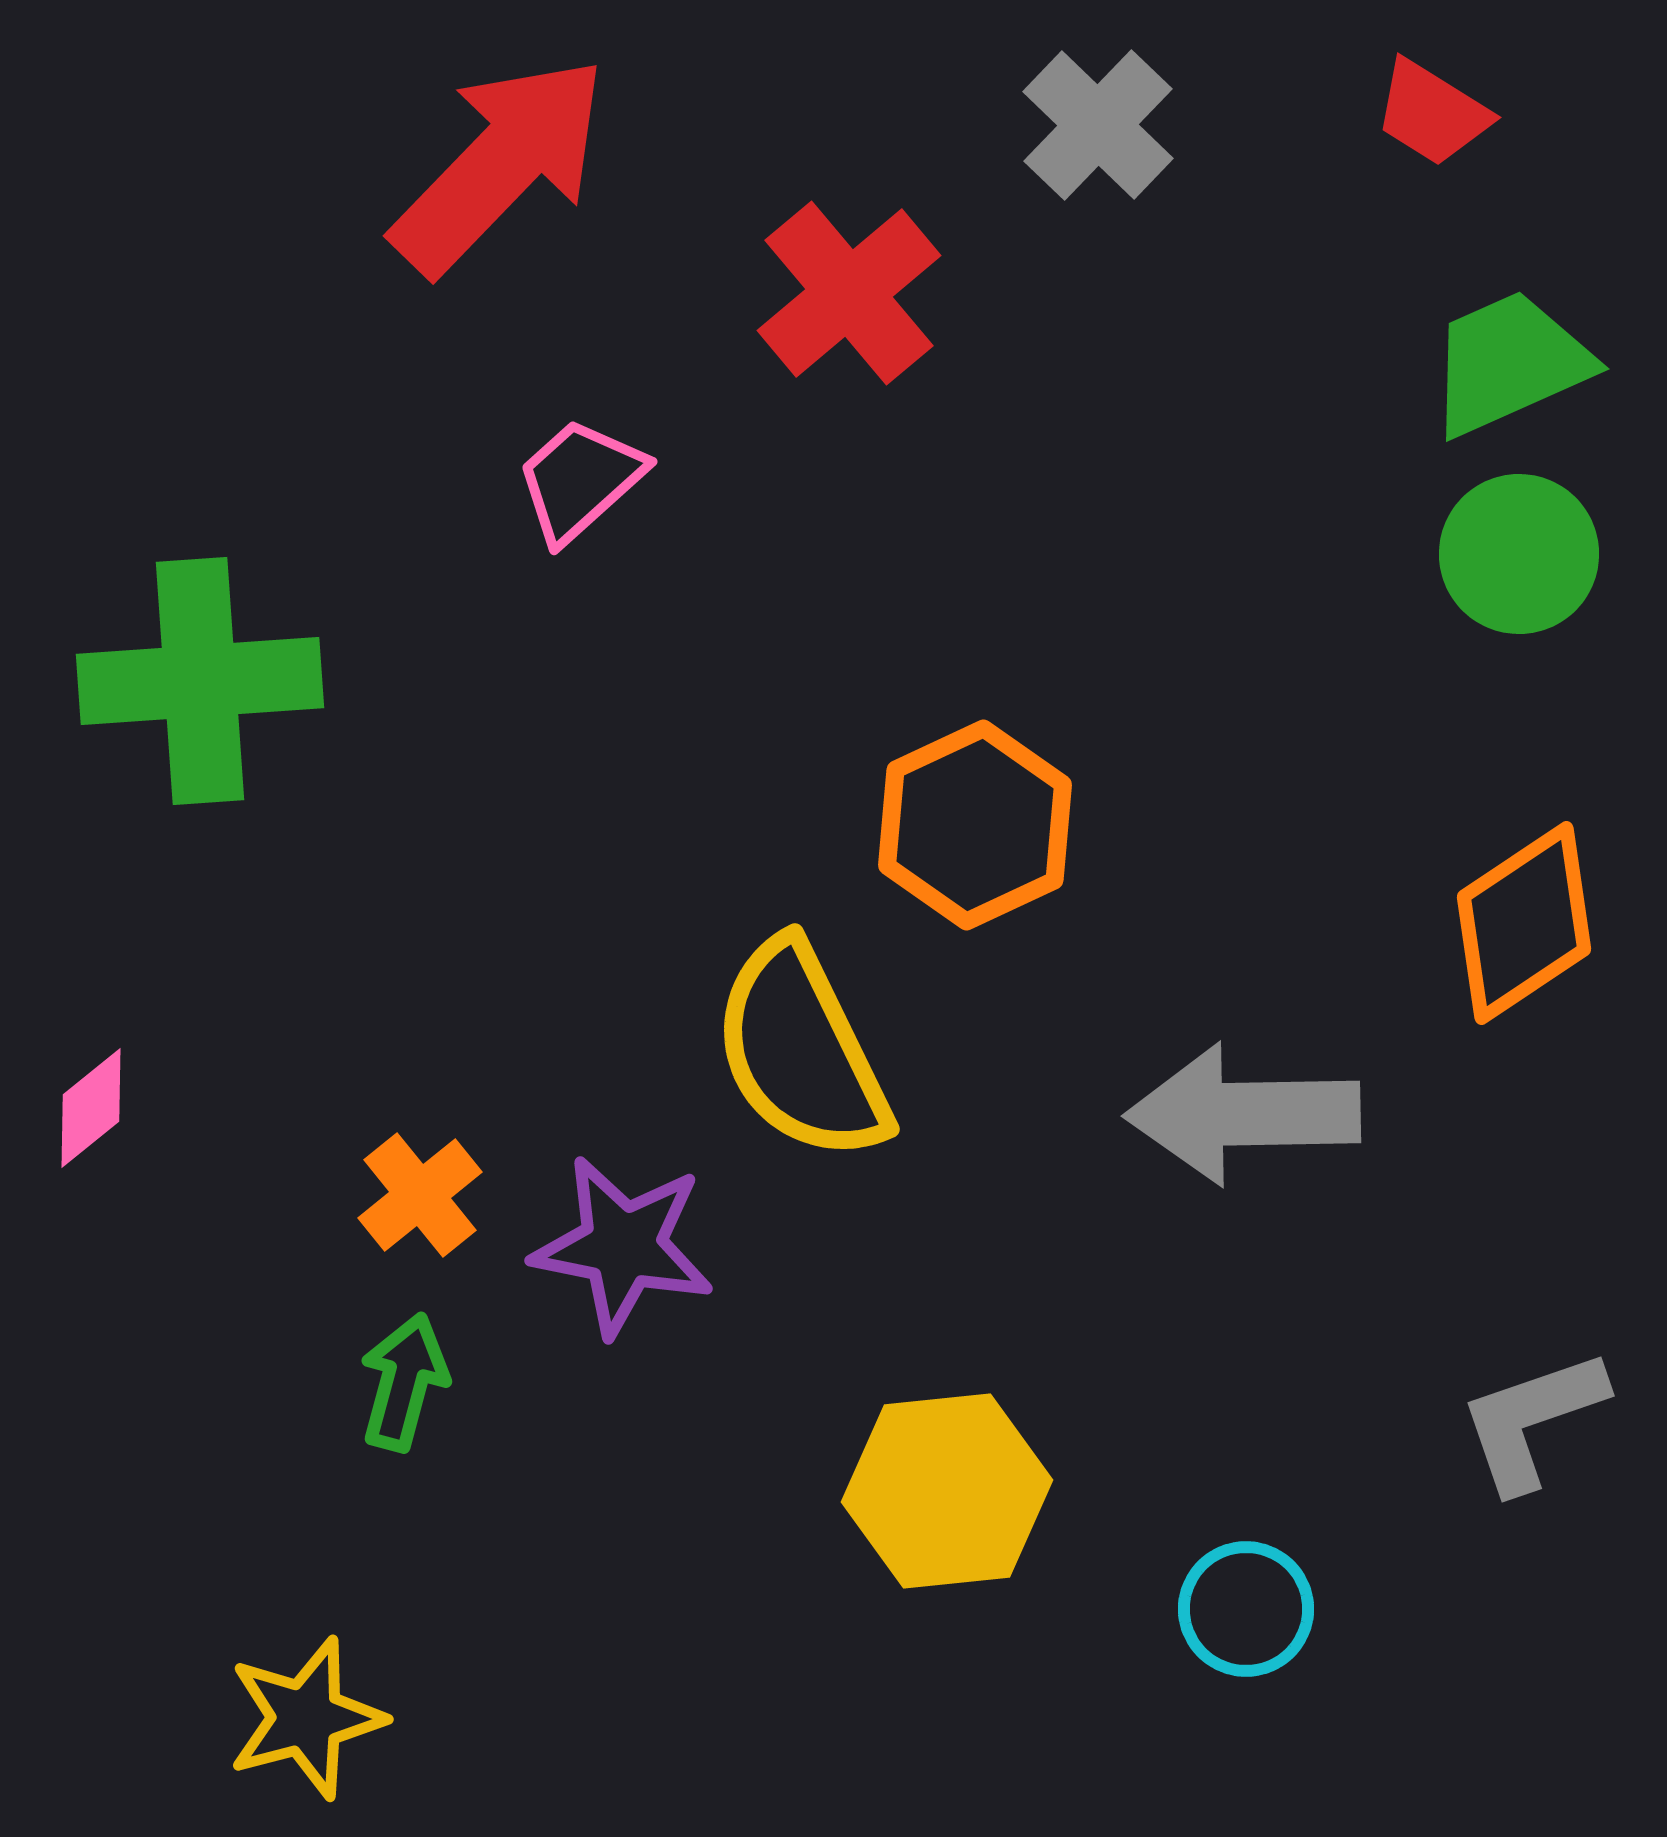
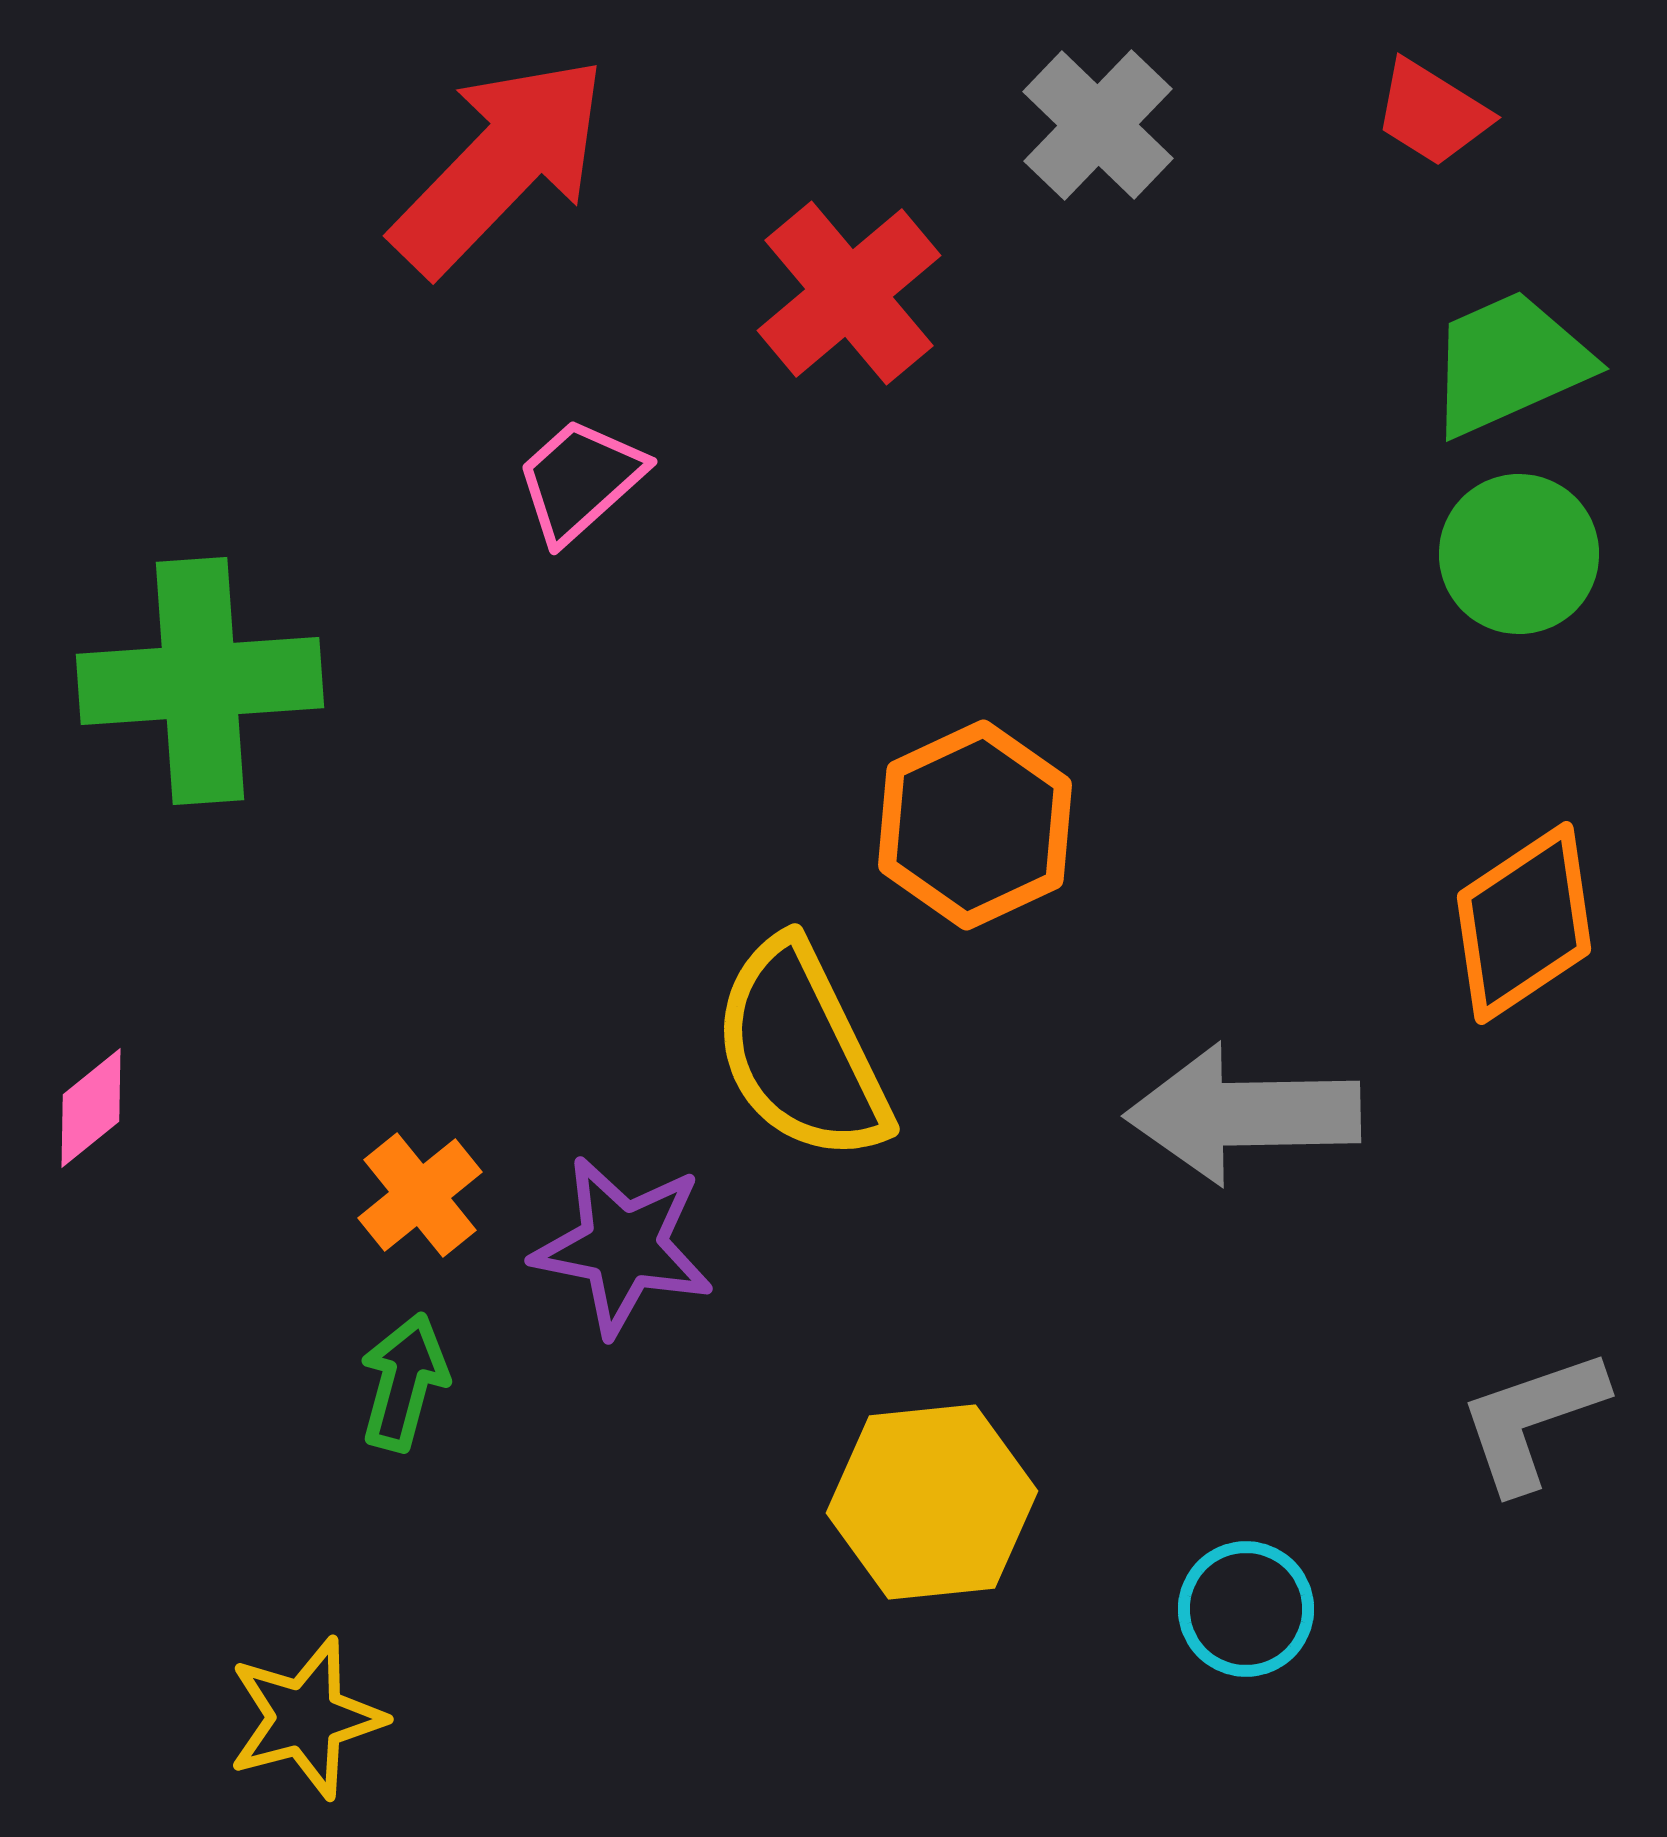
yellow hexagon: moved 15 px left, 11 px down
